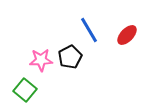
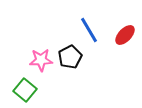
red ellipse: moved 2 px left
